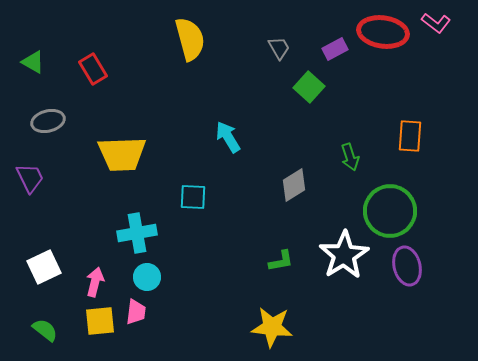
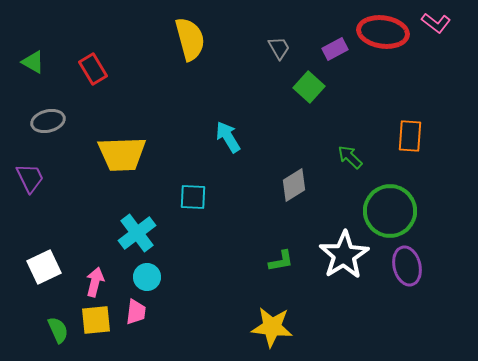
green arrow: rotated 152 degrees clockwise
cyan cross: rotated 27 degrees counterclockwise
yellow square: moved 4 px left, 1 px up
green semicircle: moved 13 px right; rotated 28 degrees clockwise
